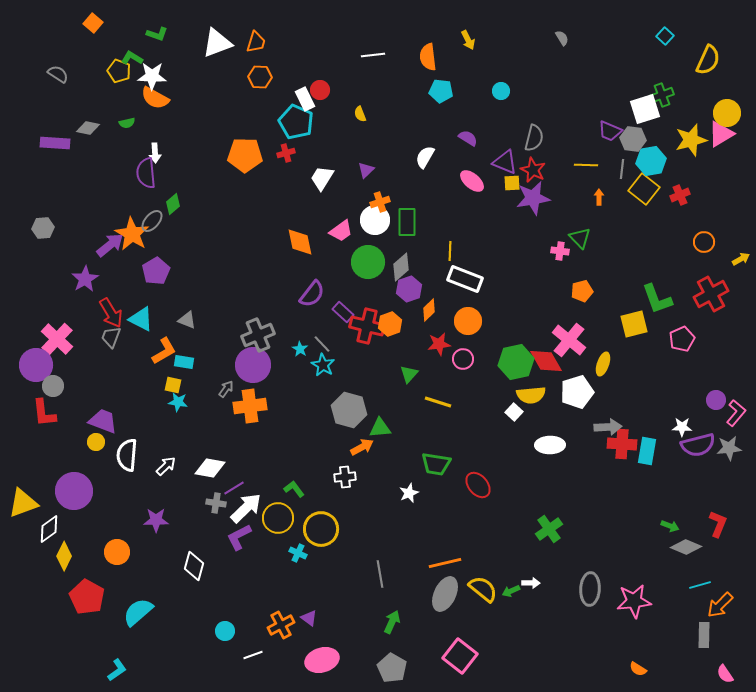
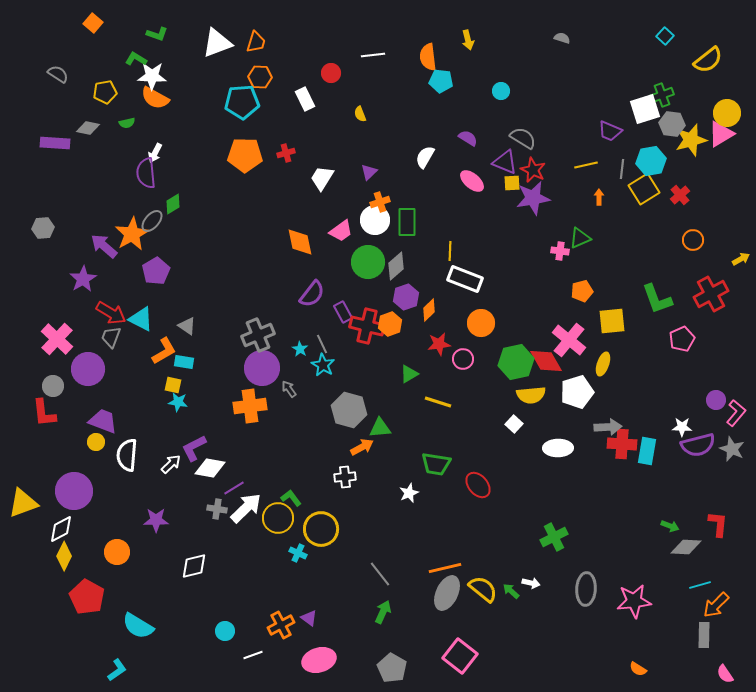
gray semicircle at (562, 38): rotated 42 degrees counterclockwise
yellow arrow at (468, 40): rotated 12 degrees clockwise
green L-shape at (132, 58): moved 4 px right, 1 px down
yellow semicircle at (708, 60): rotated 28 degrees clockwise
yellow pentagon at (119, 71): moved 14 px left, 21 px down; rotated 30 degrees counterclockwise
red circle at (320, 90): moved 11 px right, 17 px up
cyan pentagon at (441, 91): moved 10 px up
cyan pentagon at (296, 122): moved 54 px left, 20 px up; rotated 28 degrees counterclockwise
gray semicircle at (534, 138): moved 11 px left; rotated 72 degrees counterclockwise
gray hexagon at (633, 139): moved 39 px right, 15 px up
white arrow at (155, 153): rotated 30 degrees clockwise
yellow line at (586, 165): rotated 15 degrees counterclockwise
purple triangle at (366, 170): moved 3 px right, 2 px down
yellow square at (644, 189): rotated 20 degrees clockwise
red cross at (680, 195): rotated 18 degrees counterclockwise
green diamond at (173, 204): rotated 10 degrees clockwise
orange star at (132, 234): rotated 12 degrees clockwise
green triangle at (580, 238): rotated 50 degrees clockwise
orange circle at (704, 242): moved 11 px left, 2 px up
purple arrow at (110, 245): moved 6 px left, 1 px down; rotated 100 degrees counterclockwise
gray diamond at (401, 267): moved 5 px left, 1 px up
purple star at (85, 279): moved 2 px left
purple hexagon at (409, 289): moved 3 px left, 8 px down
purple rectangle at (343, 312): rotated 20 degrees clockwise
red arrow at (111, 313): rotated 28 degrees counterclockwise
gray triangle at (187, 320): moved 6 px down; rotated 12 degrees clockwise
orange circle at (468, 321): moved 13 px right, 2 px down
yellow square at (634, 324): moved 22 px left, 3 px up; rotated 8 degrees clockwise
gray line at (322, 344): rotated 18 degrees clockwise
purple circle at (36, 365): moved 52 px right, 4 px down
purple circle at (253, 365): moved 9 px right, 3 px down
green triangle at (409, 374): rotated 18 degrees clockwise
gray arrow at (226, 389): moved 63 px right; rotated 72 degrees counterclockwise
white square at (514, 412): moved 12 px down
white ellipse at (550, 445): moved 8 px right, 3 px down
gray star at (729, 448): moved 3 px right, 1 px down; rotated 30 degrees clockwise
white arrow at (166, 466): moved 5 px right, 2 px up
green L-shape at (294, 489): moved 3 px left, 9 px down
gray cross at (216, 503): moved 1 px right, 6 px down
red L-shape at (718, 524): rotated 16 degrees counterclockwise
white diamond at (49, 529): moved 12 px right; rotated 8 degrees clockwise
green cross at (549, 529): moved 5 px right, 8 px down; rotated 8 degrees clockwise
purple L-shape at (239, 537): moved 45 px left, 89 px up
gray diamond at (686, 547): rotated 20 degrees counterclockwise
orange line at (445, 563): moved 5 px down
white diamond at (194, 566): rotated 60 degrees clockwise
gray line at (380, 574): rotated 28 degrees counterclockwise
white arrow at (531, 583): rotated 12 degrees clockwise
gray ellipse at (590, 589): moved 4 px left
green arrow at (511, 591): rotated 66 degrees clockwise
gray ellipse at (445, 594): moved 2 px right, 1 px up
orange arrow at (720, 605): moved 4 px left
cyan semicircle at (138, 612): moved 14 px down; rotated 108 degrees counterclockwise
green arrow at (392, 622): moved 9 px left, 10 px up
pink ellipse at (322, 660): moved 3 px left
